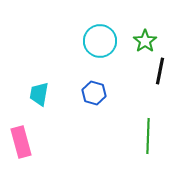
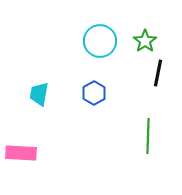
black line: moved 2 px left, 2 px down
blue hexagon: rotated 15 degrees clockwise
pink rectangle: moved 11 px down; rotated 72 degrees counterclockwise
